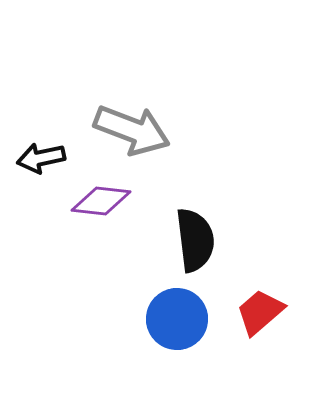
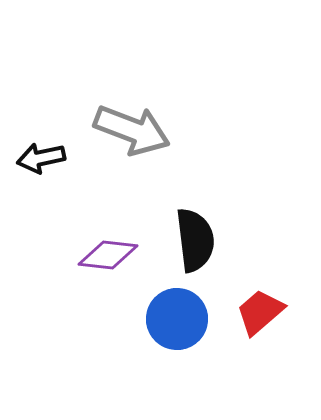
purple diamond: moved 7 px right, 54 px down
